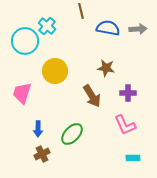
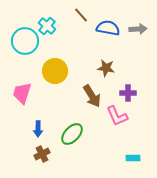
brown line: moved 4 px down; rotated 28 degrees counterclockwise
pink L-shape: moved 8 px left, 9 px up
